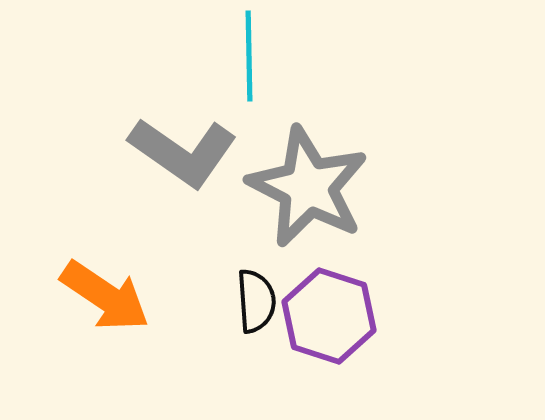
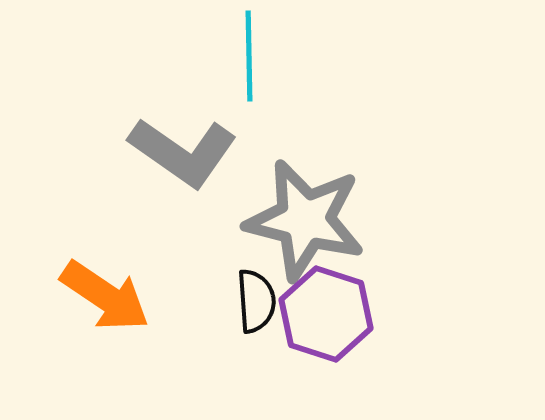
gray star: moved 3 px left, 33 px down; rotated 13 degrees counterclockwise
purple hexagon: moved 3 px left, 2 px up
